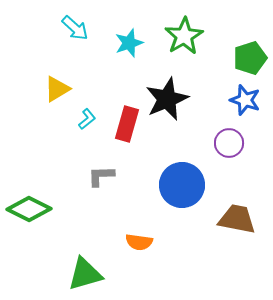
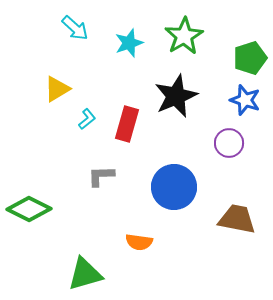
black star: moved 9 px right, 3 px up
blue circle: moved 8 px left, 2 px down
